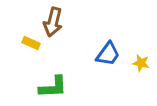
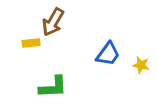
brown arrow: rotated 16 degrees clockwise
yellow rectangle: rotated 30 degrees counterclockwise
yellow star: moved 2 px down
